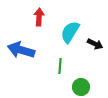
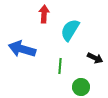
red arrow: moved 5 px right, 3 px up
cyan semicircle: moved 2 px up
black arrow: moved 14 px down
blue arrow: moved 1 px right, 1 px up
